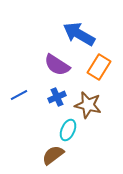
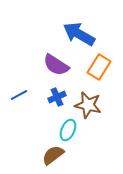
purple semicircle: moved 1 px left
